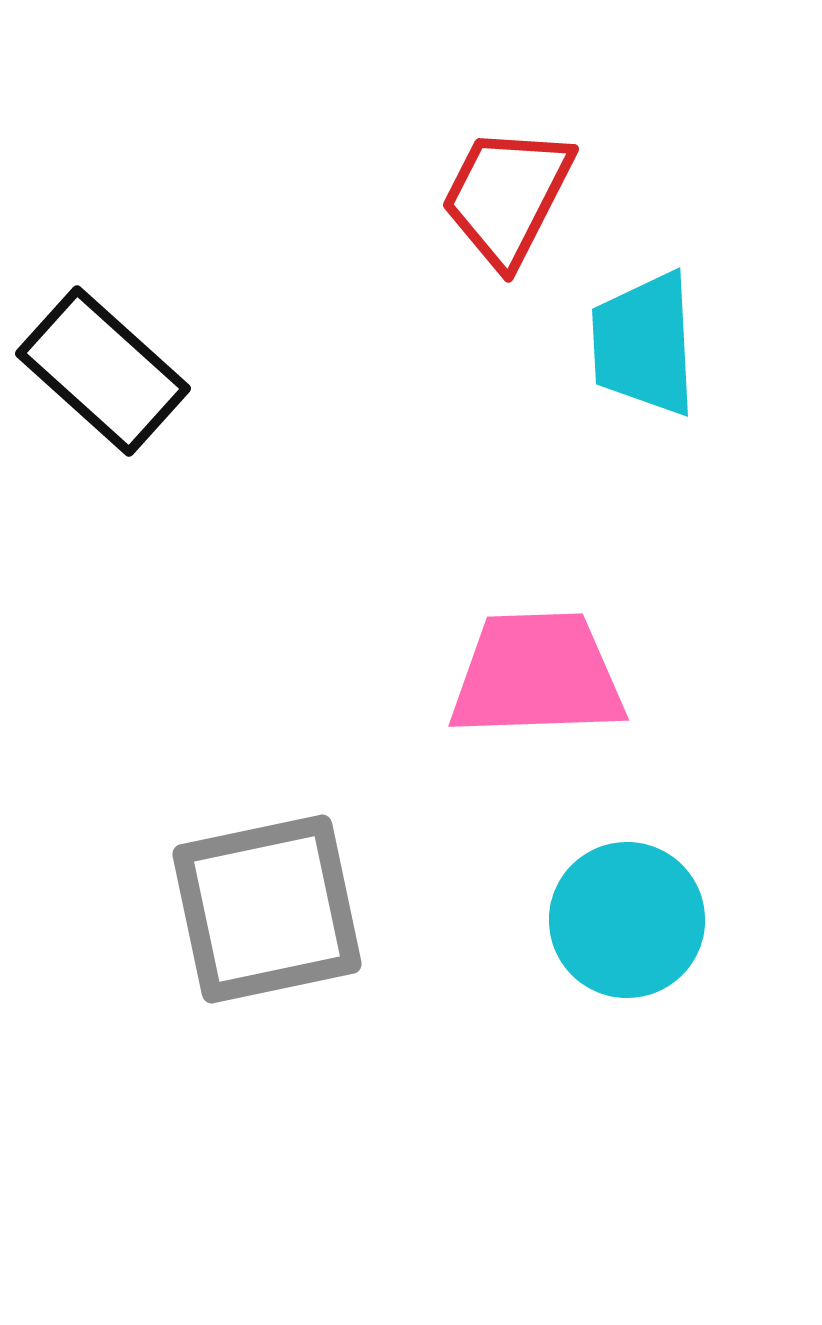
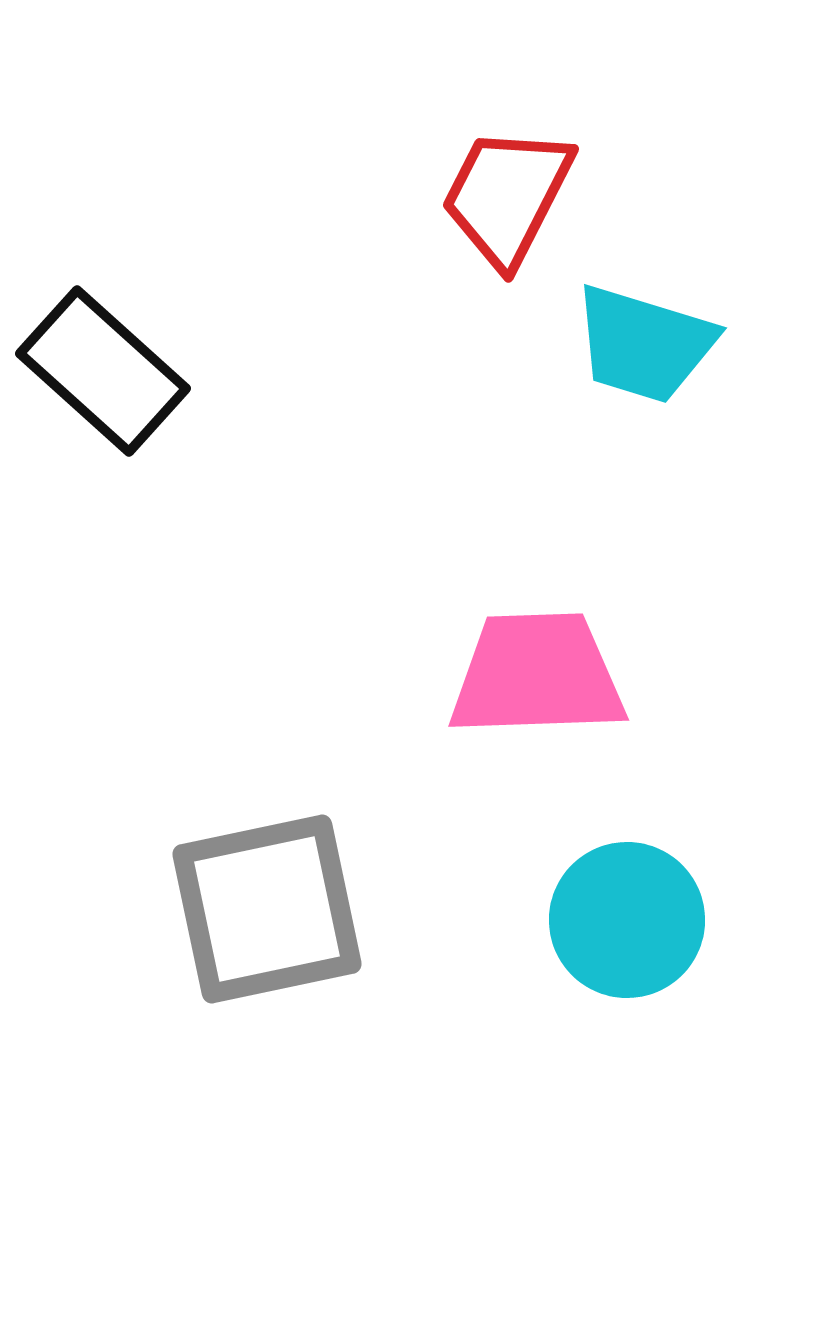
cyan trapezoid: rotated 70 degrees counterclockwise
